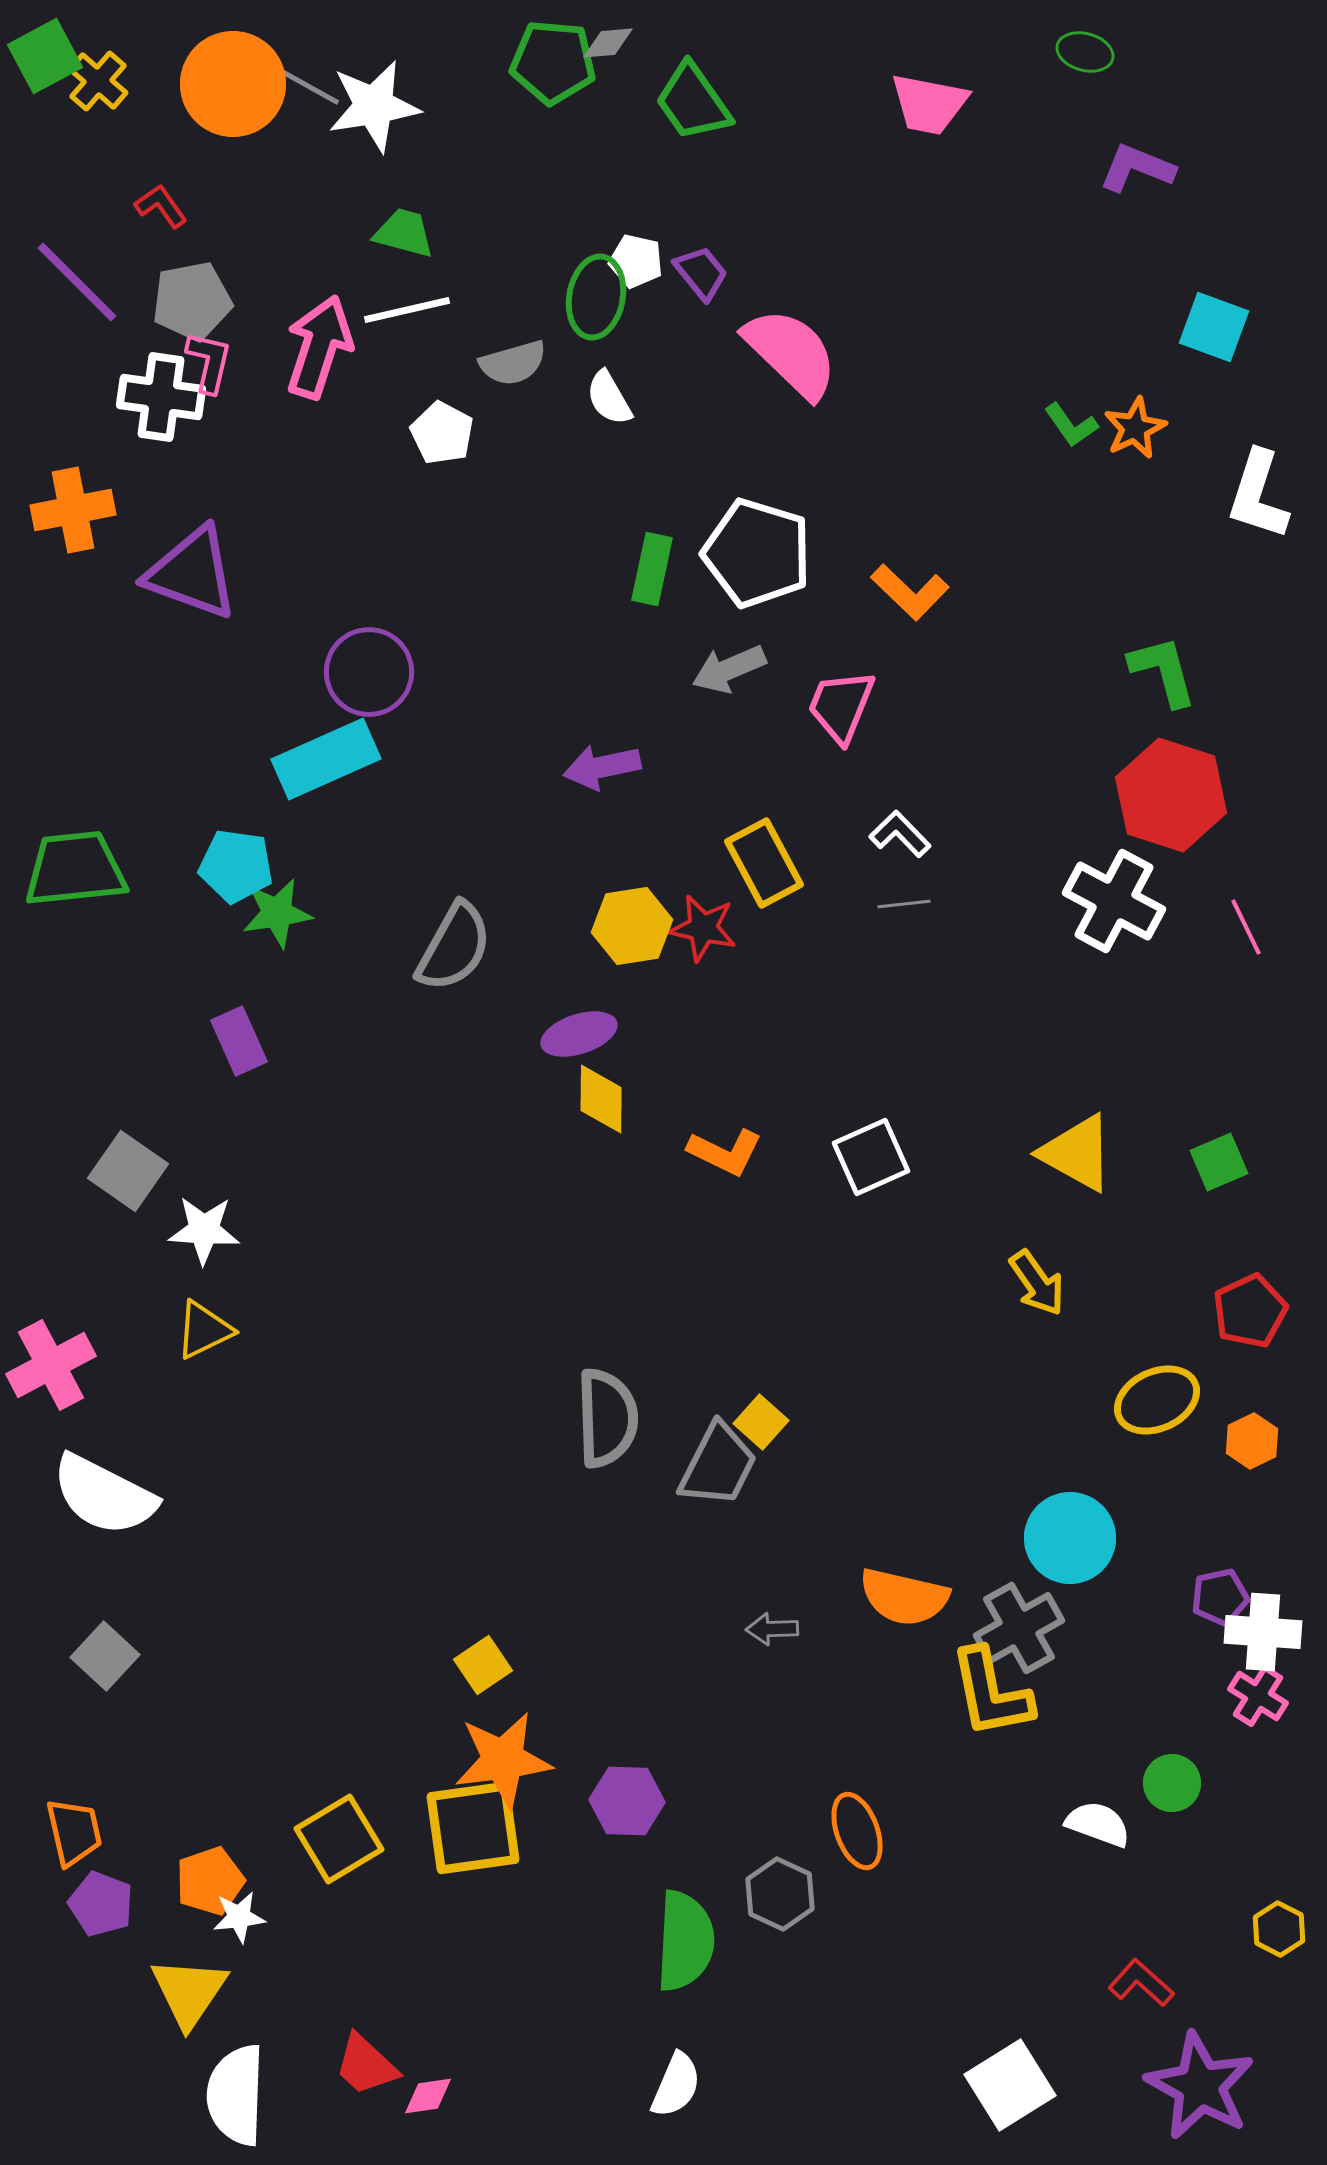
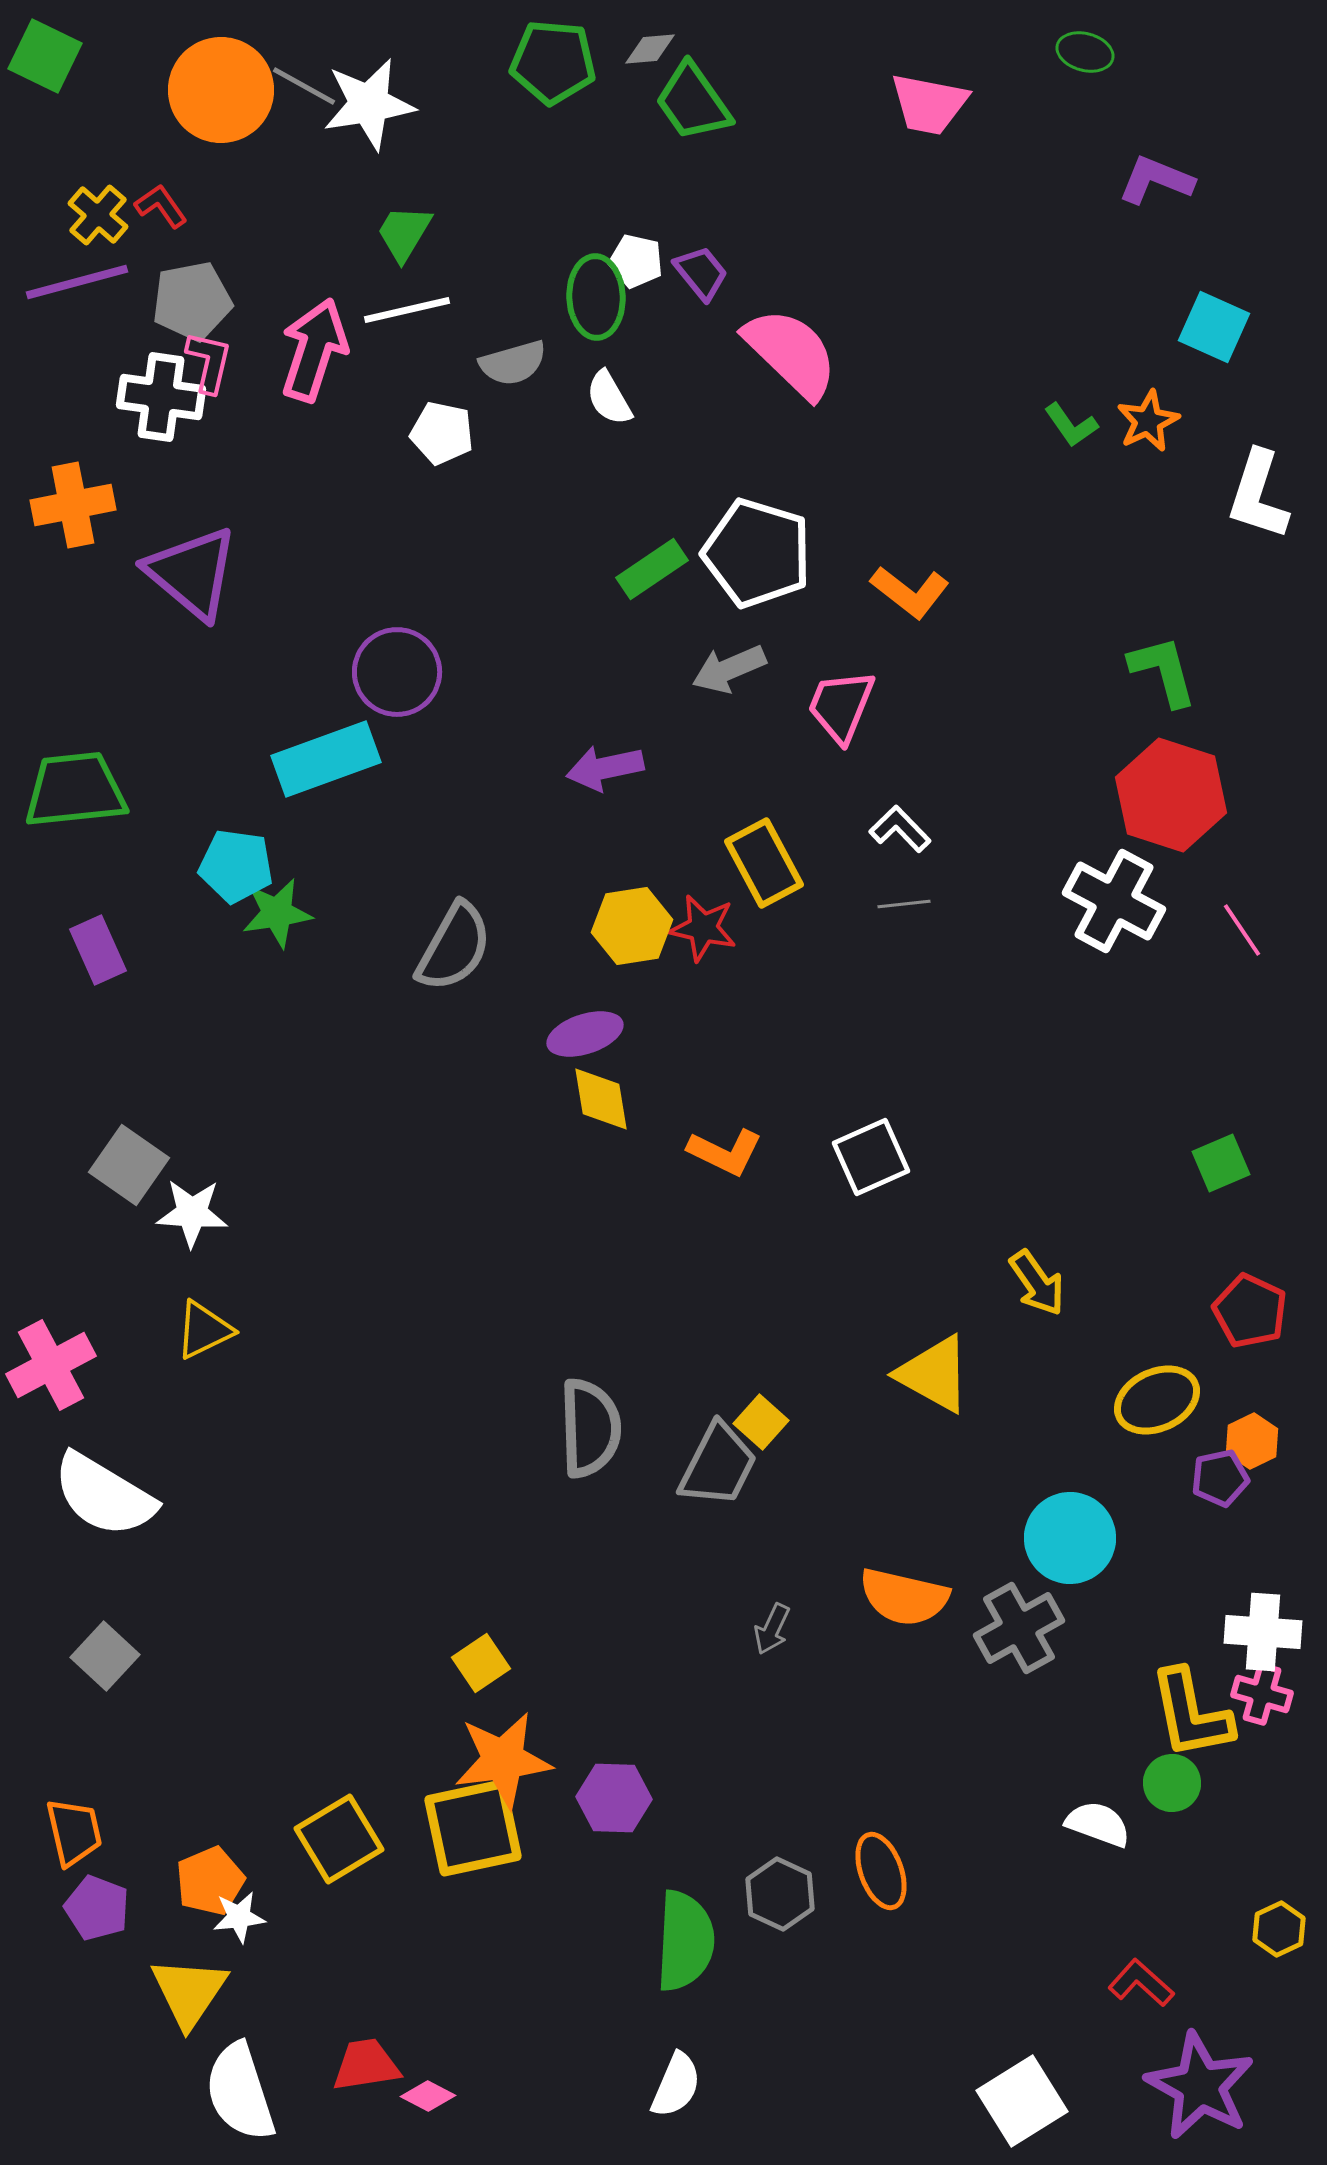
gray diamond at (608, 43): moved 42 px right, 6 px down
green square at (45, 56): rotated 36 degrees counterclockwise
yellow cross at (98, 81): moved 134 px down
orange circle at (233, 84): moved 12 px left, 6 px down
gray line at (308, 86): moved 4 px left
white star at (374, 106): moved 5 px left, 2 px up
purple L-shape at (1137, 168): moved 19 px right, 12 px down
green trapezoid at (404, 233): rotated 74 degrees counterclockwise
purple line at (77, 282): rotated 60 degrees counterclockwise
green ellipse at (596, 297): rotated 12 degrees counterclockwise
cyan square at (1214, 327): rotated 4 degrees clockwise
pink arrow at (319, 347): moved 5 px left, 3 px down
orange star at (1135, 428): moved 13 px right, 7 px up
white pentagon at (442, 433): rotated 16 degrees counterclockwise
orange cross at (73, 510): moved 5 px up
green rectangle at (652, 569): rotated 44 degrees clockwise
purple triangle at (192, 573): rotated 20 degrees clockwise
orange L-shape at (910, 592): rotated 6 degrees counterclockwise
purple circle at (369, 672): moved 28 px right
cyan rectangle at (326, 759): rotated 4 degrees clockwise
purple arrow at (602, 767): moved 3 px right, 1 px down
white L-shape at (900, 834): moved 5 px up
green trapezoid at (75, 869): moved 79 px up
pink line at (1246, 927): moved 4 px left, 3 px down; rotated 8 degrees counterclockwise
purple ellipse at (579, 1034): moved 6 px right
purple rectangle at (239, 1041): moved 141 px left, 91 px up
yellow diamond at (601, 1099): rotated 10 degrees counterclockwise
yellow triangle at (1077, 1153): moved 143 px left, 221 px down
green square at (1219, 1162): moved 2 px right, 1 px down
gray square at (128, 1171): moved 1 px right, 6 px up
white star at (204, 1230): moved 12 px left, 17 px up
red pentagon at (1250, 1311): rotated 22 degrees counterclockwise
gray semicircle at (607, 1418): moved 17 px left, 10 px down
white semicircle at (104, 1495): rotated 4 degrees clockwise
purple pentagon at (1220, 1597): moved 119 px up
gray arrow at (772, 1629): rotated 63 degrees counterclockwise
yellow square at (483, 1665): moved 2 px left, 2 px up
yellow L-shape at (991, 1693): moved 200 px right, 21 px down
pink cross at (1258, 1696): moved 4 px right, 2 px up; rotated 16 degrees counterclockwise
purple hexagon at (627, 1801): moved 13 px left, 3 px up
yellow square at (473, 1828): rotated 4 degrees counterclockwise
orange ellipse at (857, 1831): moved 24 px right, 40 px down
orange pentagon at (210, 1881): rotated 4 degrees counterclockwise
purple pentagon at (101, 1904): moved 4 px left, 4 px down
yellow hexagon at (1279, 1929): rotated 8 degrees clockwise
red trapezoid at (366, 2065): rotated 128 degrees clockwise
white square at (1010, 2085): moved 12 px right, 16 px down
white semicircle at (236, 2095): moved 4 px right, 3 px up; rotated 20 degrees counterclockwise
pink diamond at (428, 2096): rotated 36 degrees clockwise
